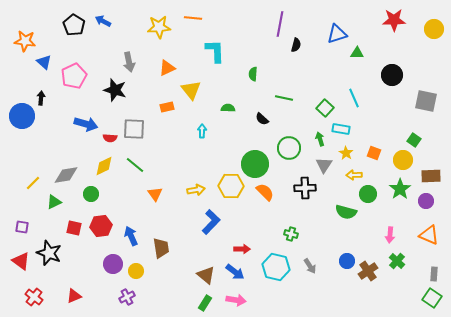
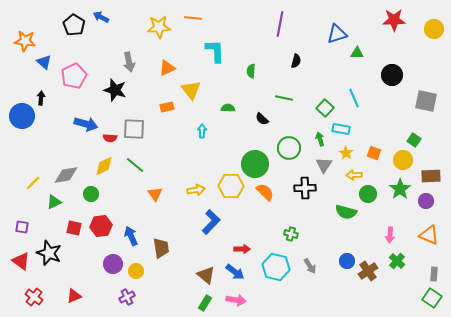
blue arrow at (103, 21): moved 2 px left, 4 px up
black semicircle at (296, 45): moved 16 px down
green semicircle at (253, 74): moved 2 px left, 3 px up
